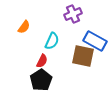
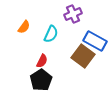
cyan semicircle: moved 1 px left, 7 px up
brown square: rotated 25 degrees clockwise
